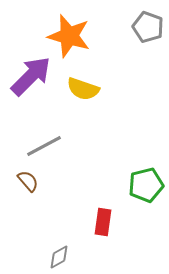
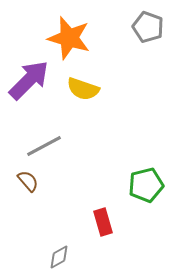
orange star: moved 2 px down
purple arrow: moved 2 px left, 4 px down
red rectangle: rotated 24 degrees counterclockwise
